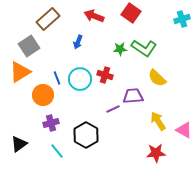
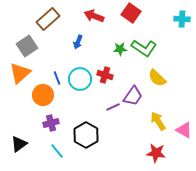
cyan cross: rotated 21 degrees clockwise
gray square: moved 2 px left
orange triangle: moved 1 px down; rotated 10 degrees counterclockwise
purple trapezoid: rotated 130 degrees clockwise
purple line: moved 2 px up
red star: rotated 12 degrees clockwise
